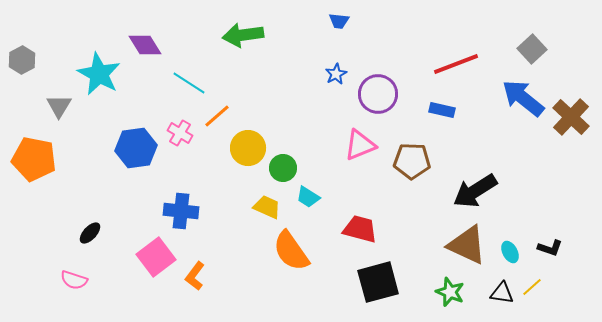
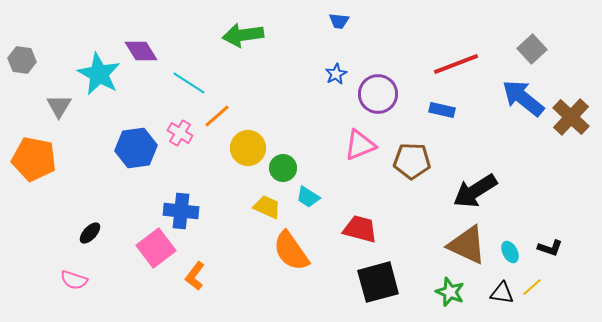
purple diamond: moved 4 px left, 6 px down
gray hexagon: rotated 24 degrees counterclockwise
pink square: moved 9 px up
